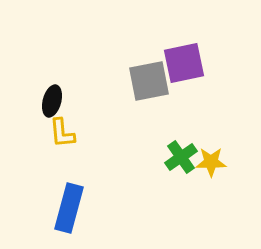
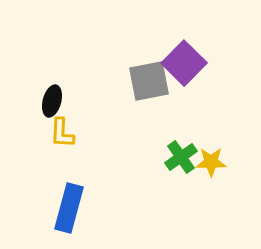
purple square: rotated 33 degrees counterclockwise
yellow L-shape: rotated 8 degrees clockwise
